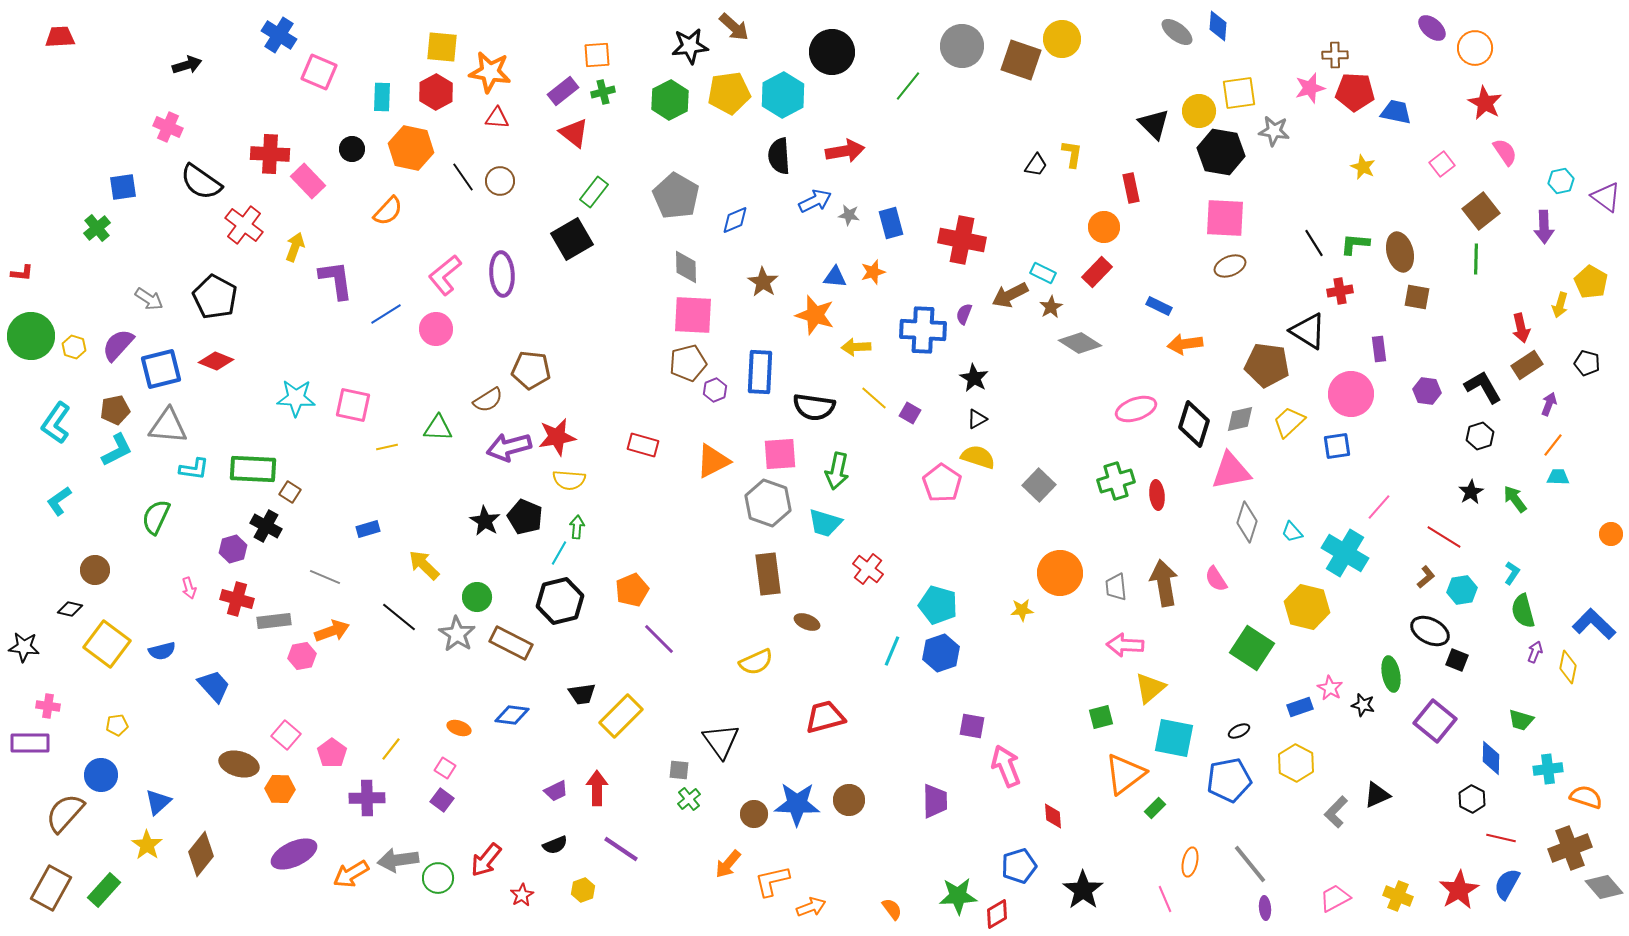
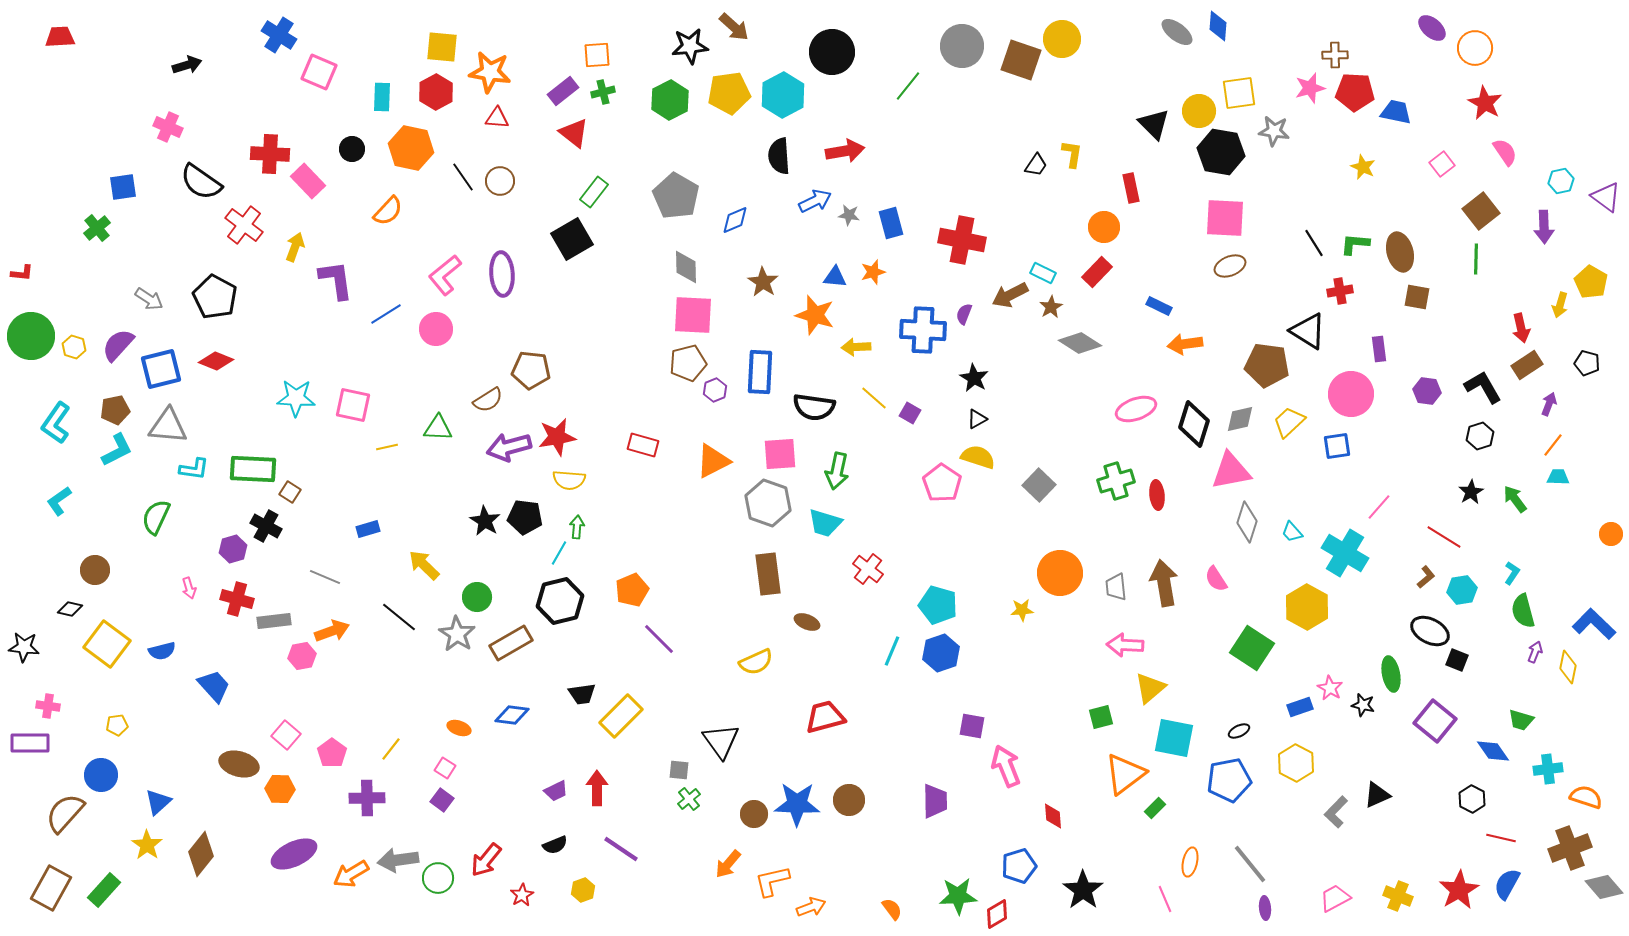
black pentagon at (525, 517): rotated 16 degrees counterclockwise
yellow hexagon at (1307, 607): rotated 15 degrees clockwise
brown rectangle at (511, 643): rotated 57 degrees counterclockwise
blue diamond at (1491, 758): moved 2 px right, 7 px up; rotated 36 degrees counterclockwise
